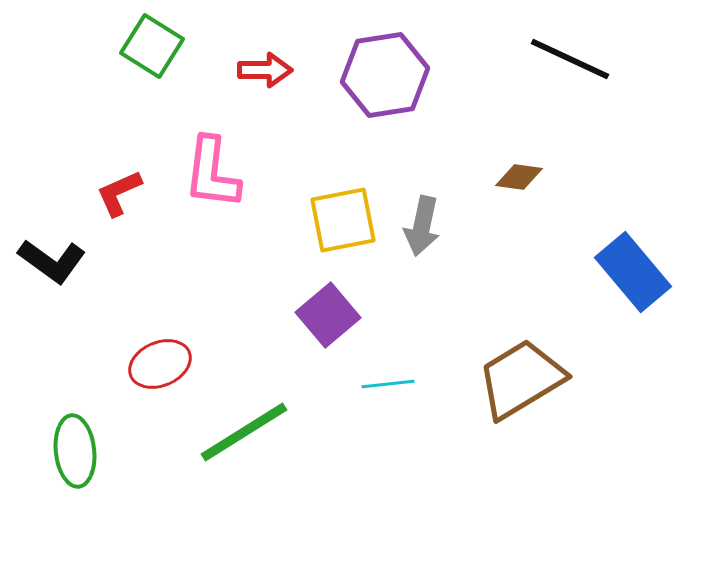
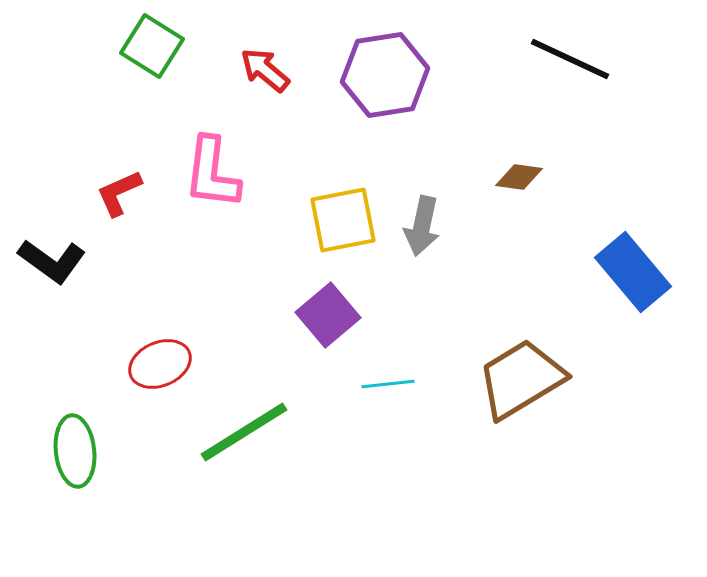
red arrow: rotated 140 degrees counterclockwise
